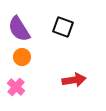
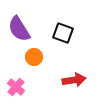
black square: moved 6 px down
orange circle: moved 12 px right
